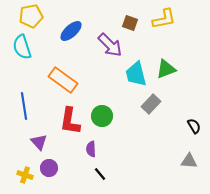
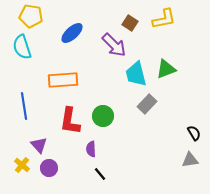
yellow pentagon: rotated 20 degrees clockwise
brown square: rotated 14 degrees clockwise
blue ellipse: moved 1 px right, 2 px down
purple arrow: moved 4 px right
orange rectangle: rotated 40 degrees counterclockwise
gray rectangle: moved 4 px left
green circle: moved 1 px right
black semicircle: moved 7 px down
purple triangle: moved 3 px down
gray triangle: moved 1 px right, 1 px up; rotated 12 degrees counterclockwise
yellow cross: moved 3 px left, 10 px up; rotated 21 degrees clockwise
